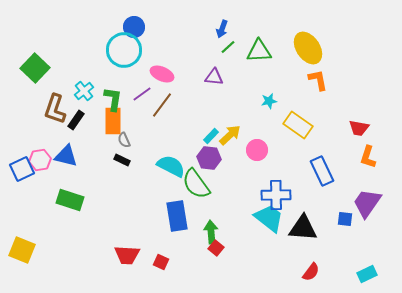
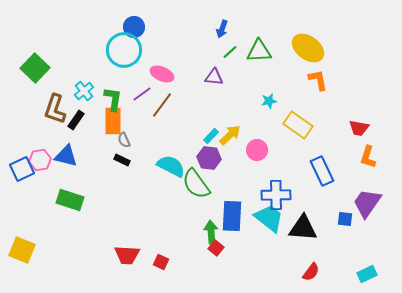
green line at (228, 47): moved 2 px right, 5 px down
yellow ellipse at (308, 48): rotated 20 degrees counterclockwise
blue rectangle at (177, 216): moved 55 px right; rotated 12 degrees clockwise
